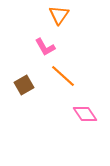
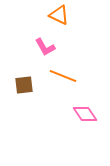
orange triangle: rotated 40 degrees counterclockwise
orange line: rotated 20 degrees counterclockwise
brown square: rotated 24 degrees clockwise
